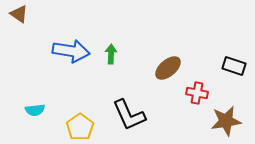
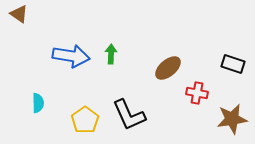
blue arrow: moved 5 px down
black rectangle: moved 1 px left, 2 px up
cyan semicircle: moved 3 px right, 7 px up; rotated 84 degrees counterclockwise
brown star: moved 6 px right, 2 px up
yellow pentagon: moved 5 px right, 7 px up
